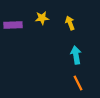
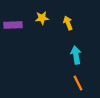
yellow arrow: moved 2 px left
